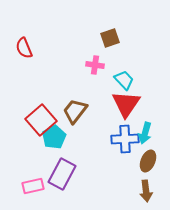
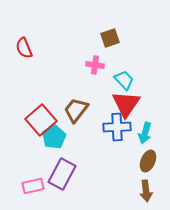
brown trapezoid: moved 1 px right, 1 px up
blue cross: moved 8 px left, 12 px up
